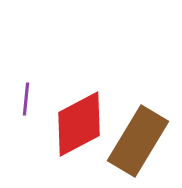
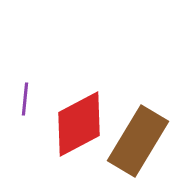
purple line: moved 1 px left
